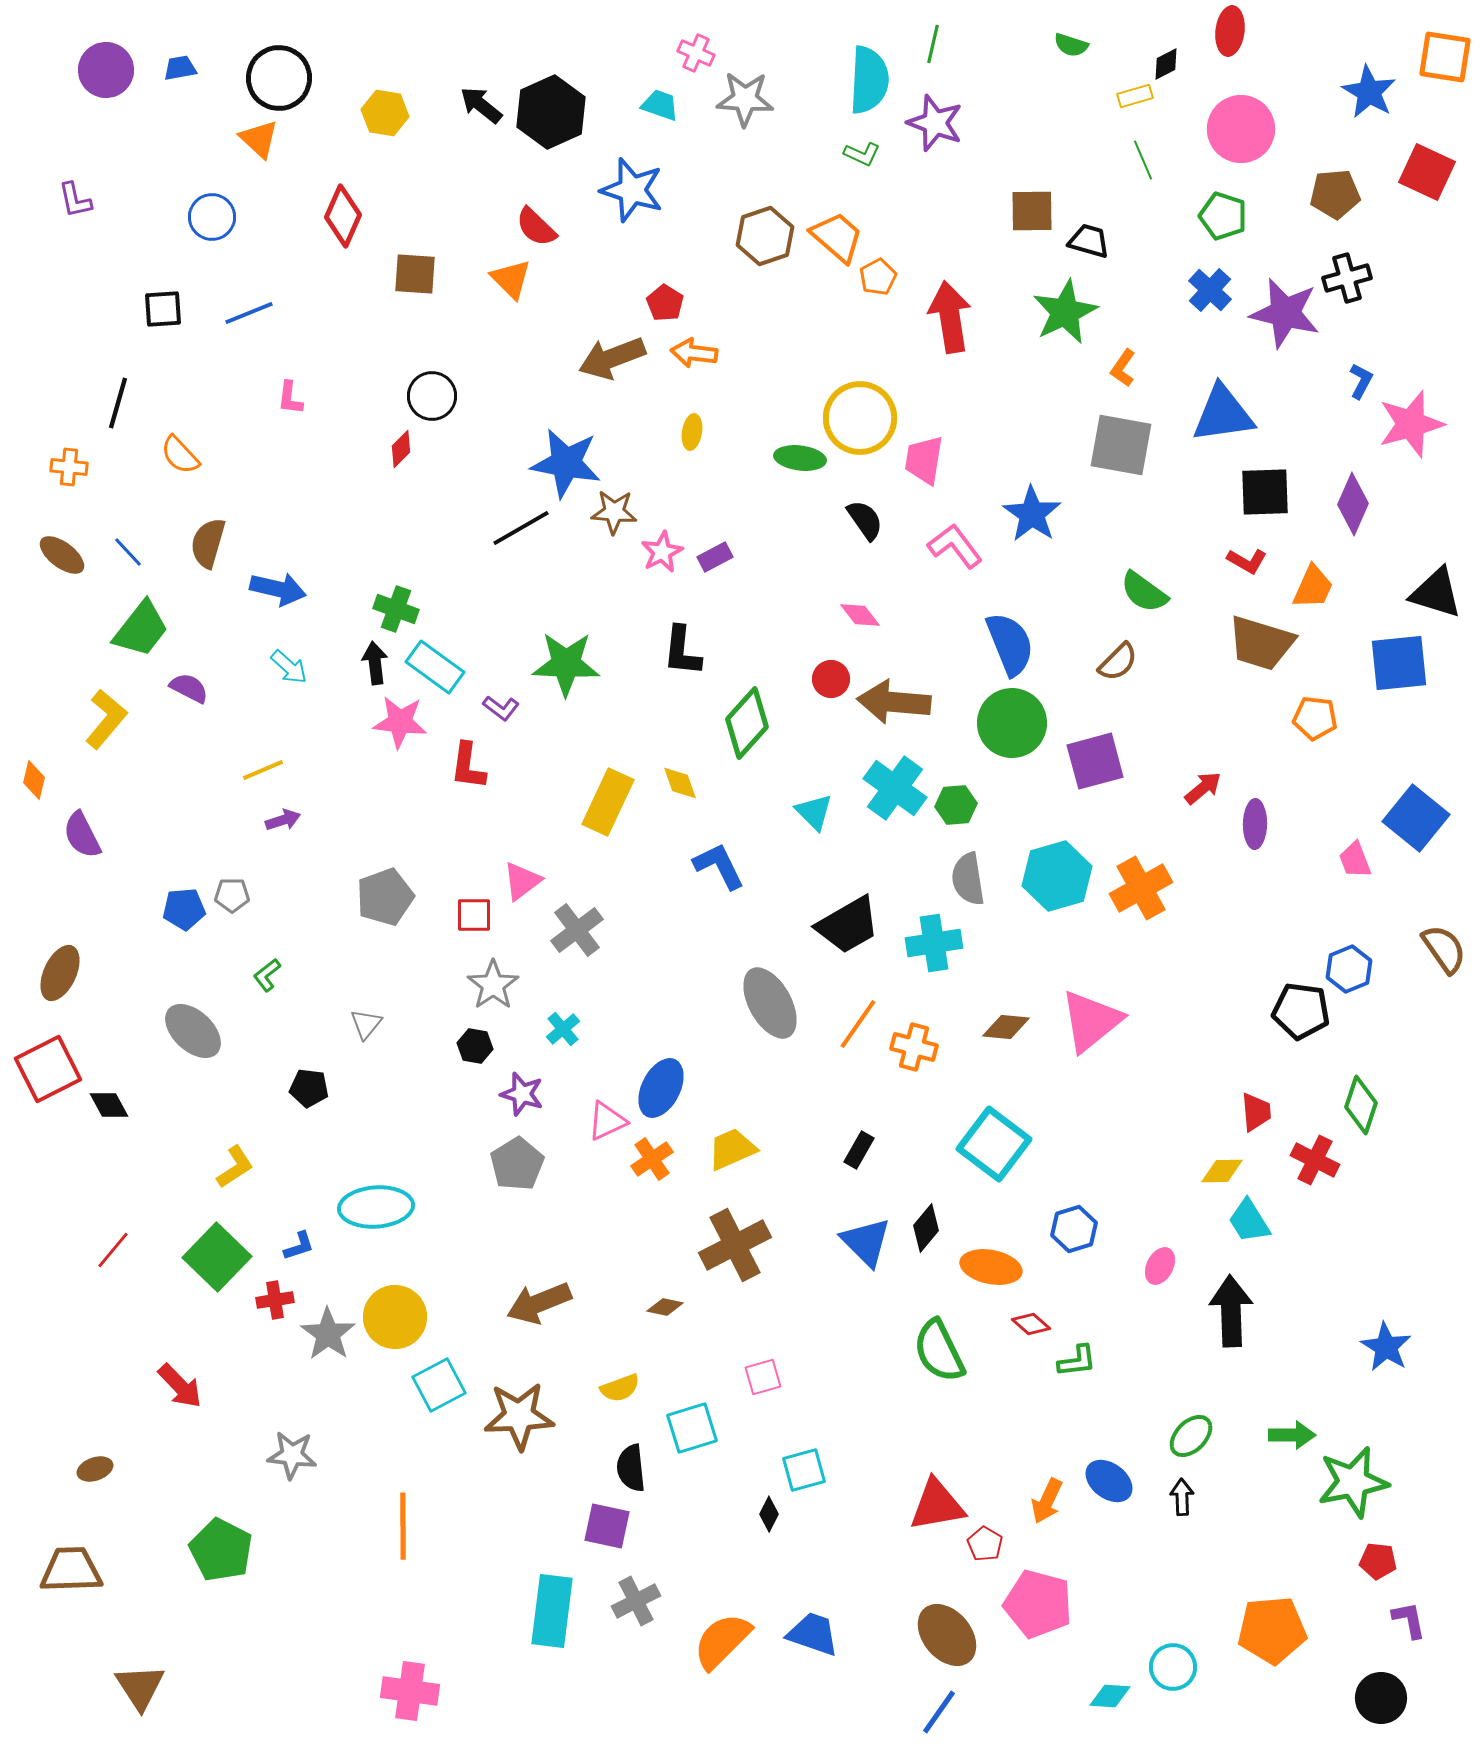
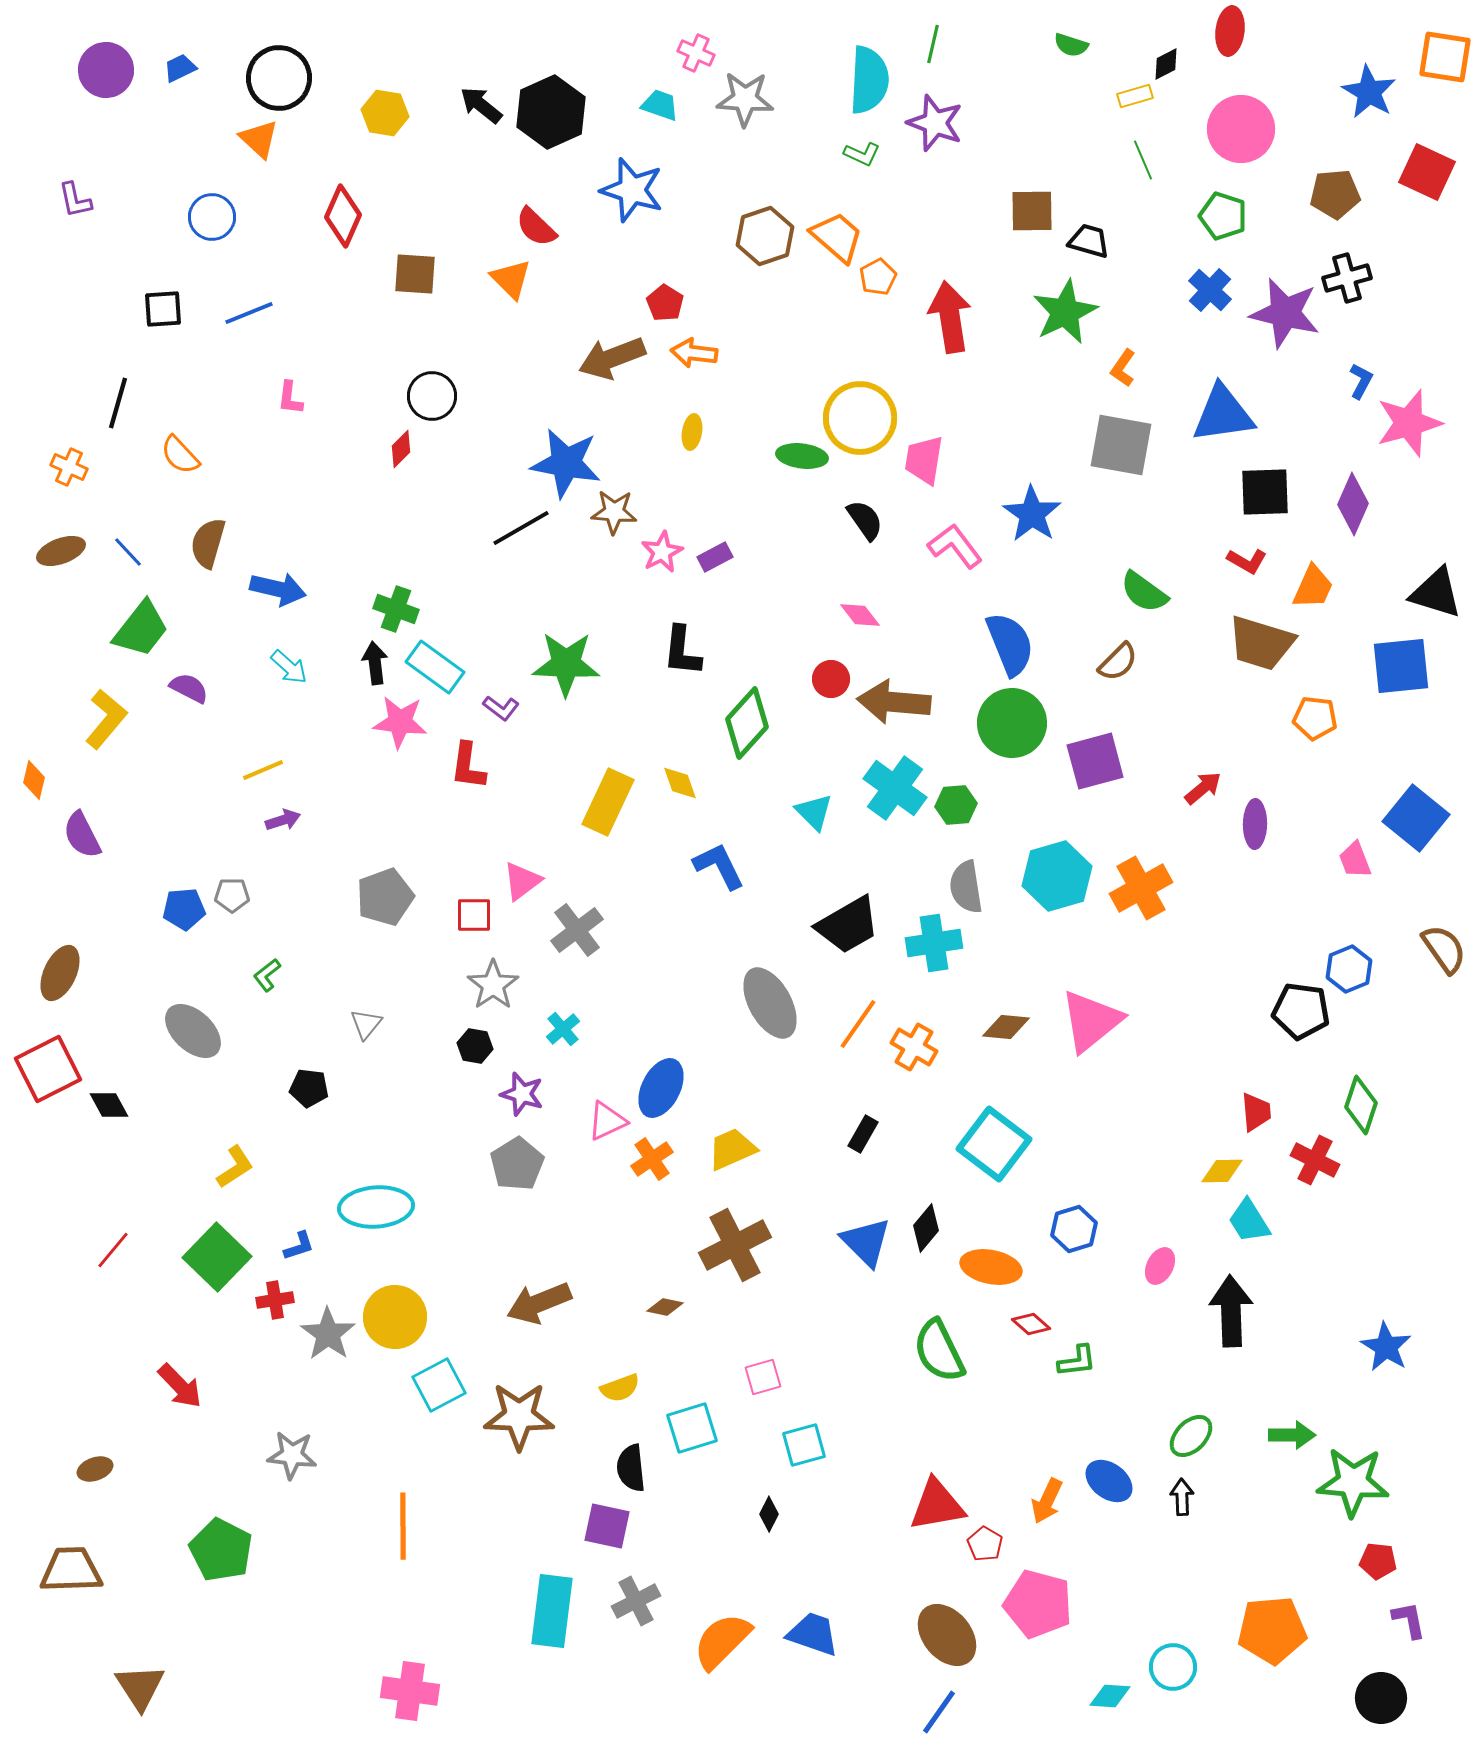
blue trapezoid at (180, 68): rotated 16 degrees counterclockwise
pink star at (1411, 424): moved 2 px left, 1 px up
green ellipse at (800, 458): moved 2 px right, 2 px up
orange cross at (69, 467): rotated 18 degrees clockwise
brown ellipse at (62, 555): moved 1 px left, 4 px up; rotated 57 degrees counterclockwise
blue square at (1399, 663): moved 2 px right, 3 px down
gray semicircle at (968, 879): moved 2 px left, 8 px down
orange cross at (914, 1047): rotated 15 degrees clockwise
black rectangle at (859, 1150): moved 4 px right, 16 px up
brown star at (519, 1416): rotated 4 degrees clockwise
cyan square at (804, 1470): moved 25 px up
green star at (1353, 1482): rotated 16 degrees clockwise
